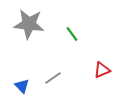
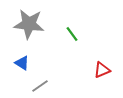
gray line: moved 13 px left, 8 px down
blue triangle: moved 23 px up; rotated 14 degrees counterclockwise
